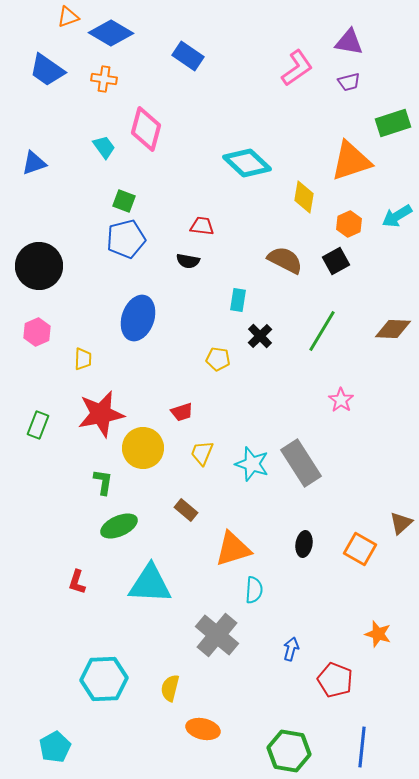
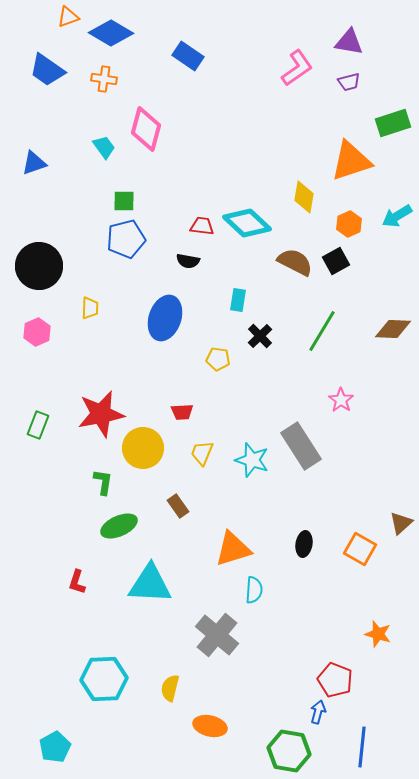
cyan diamond at (247, 163): moved 60 px down
green square at (124, 201): rotated 20 degrees counterclockwise
brown semicircle at (285, 260): moved 10 px right, 2 px down
blue ellipse at (138, 318): moved 27 px right
yellow trapezoid at (83, 359): moved 7 px right, 51 px up
red trapezoid at (182, 412): rotated 15 degrees clockwise
gray rectangle at (301, 463): moved 17 px up
cyan star at (252, 464): moved 4 px up
brown rectangle at (186, 510): moved 8 px left, 4 px up; rotated 15 degrees clockwise
blue arrow at (291, 649): moved 27 px right, 63 px down
orange ellipse at (203, 729): moved 7 px right, 3 px up
